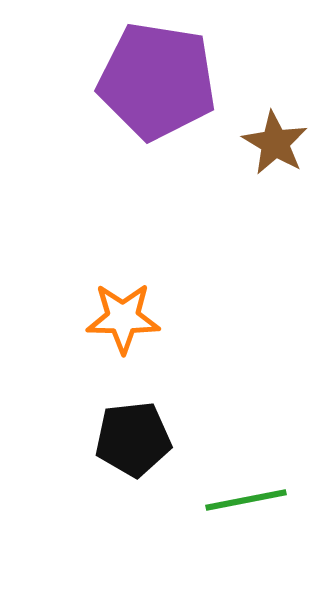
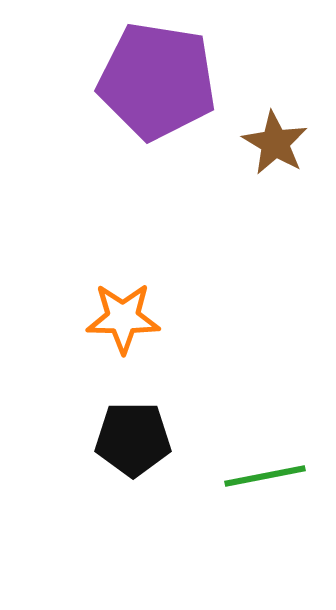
black pentagon: rotated 6 degrees clockwise
green line: moved 19 px right, 24 px up
